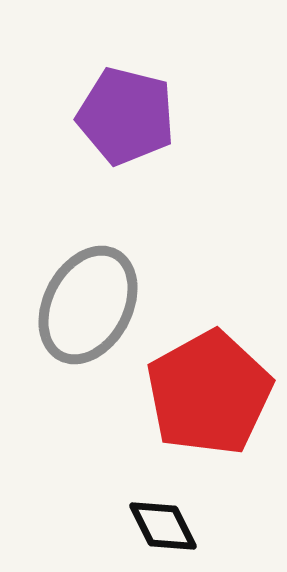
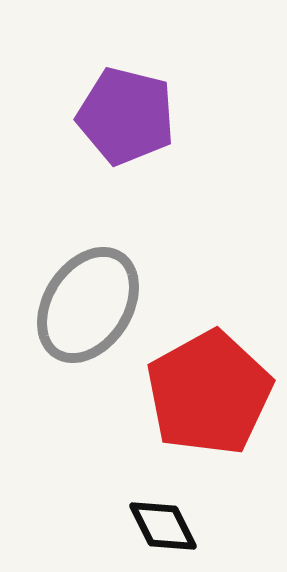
gray ellipse: rotated 5 degrees clockwise
